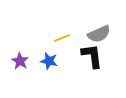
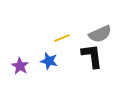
gray semicircle: moved 1 px right
purple star: moved 5 px down
